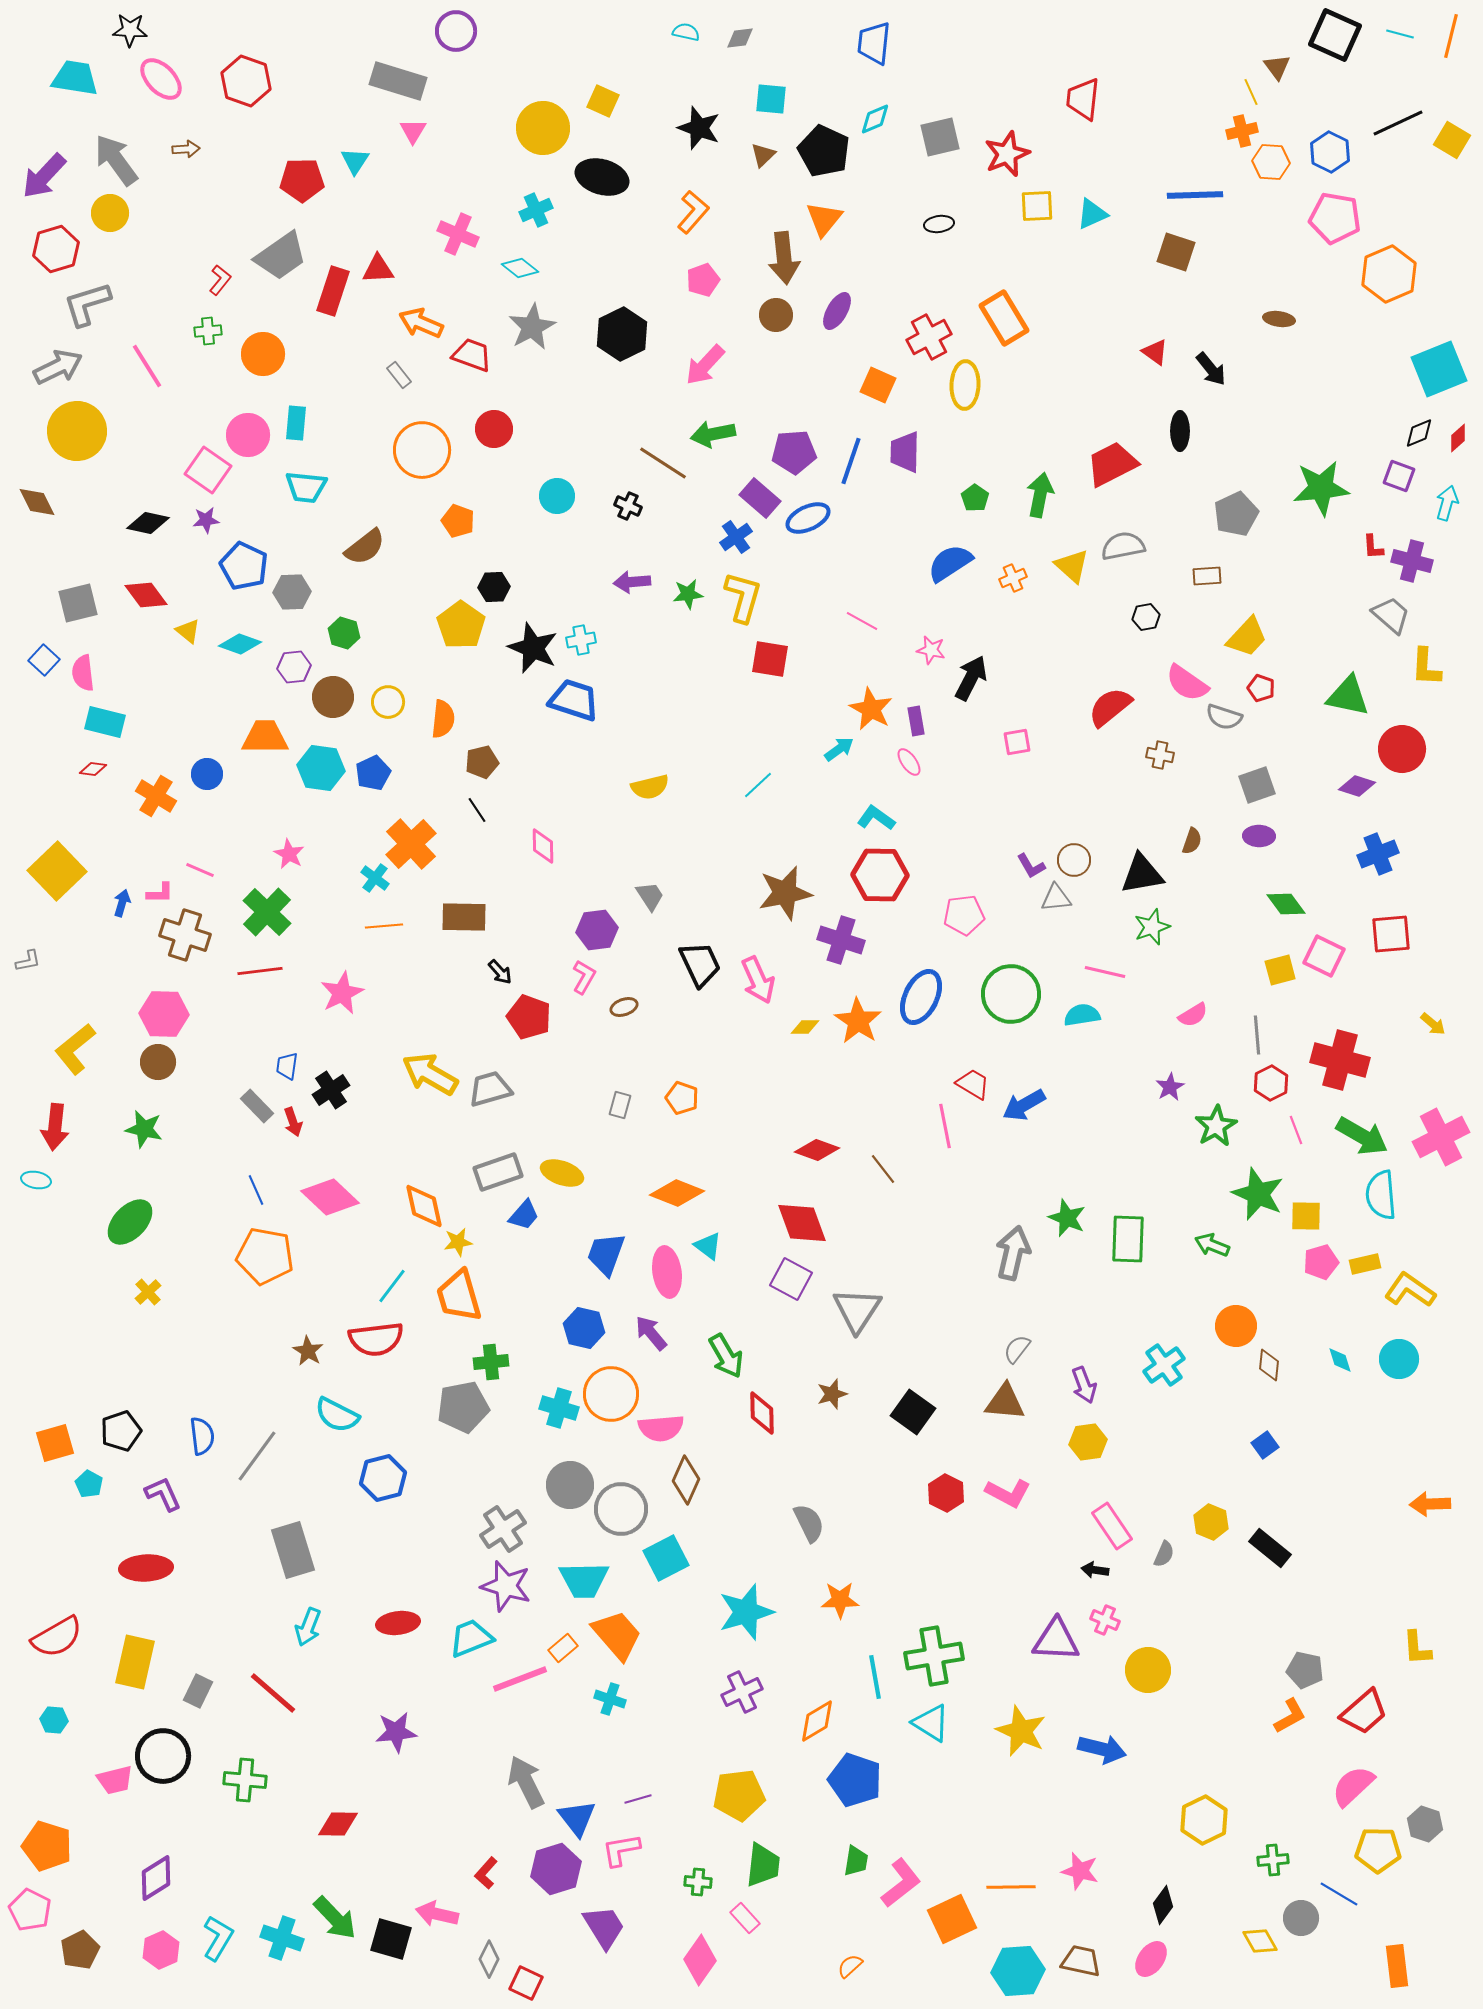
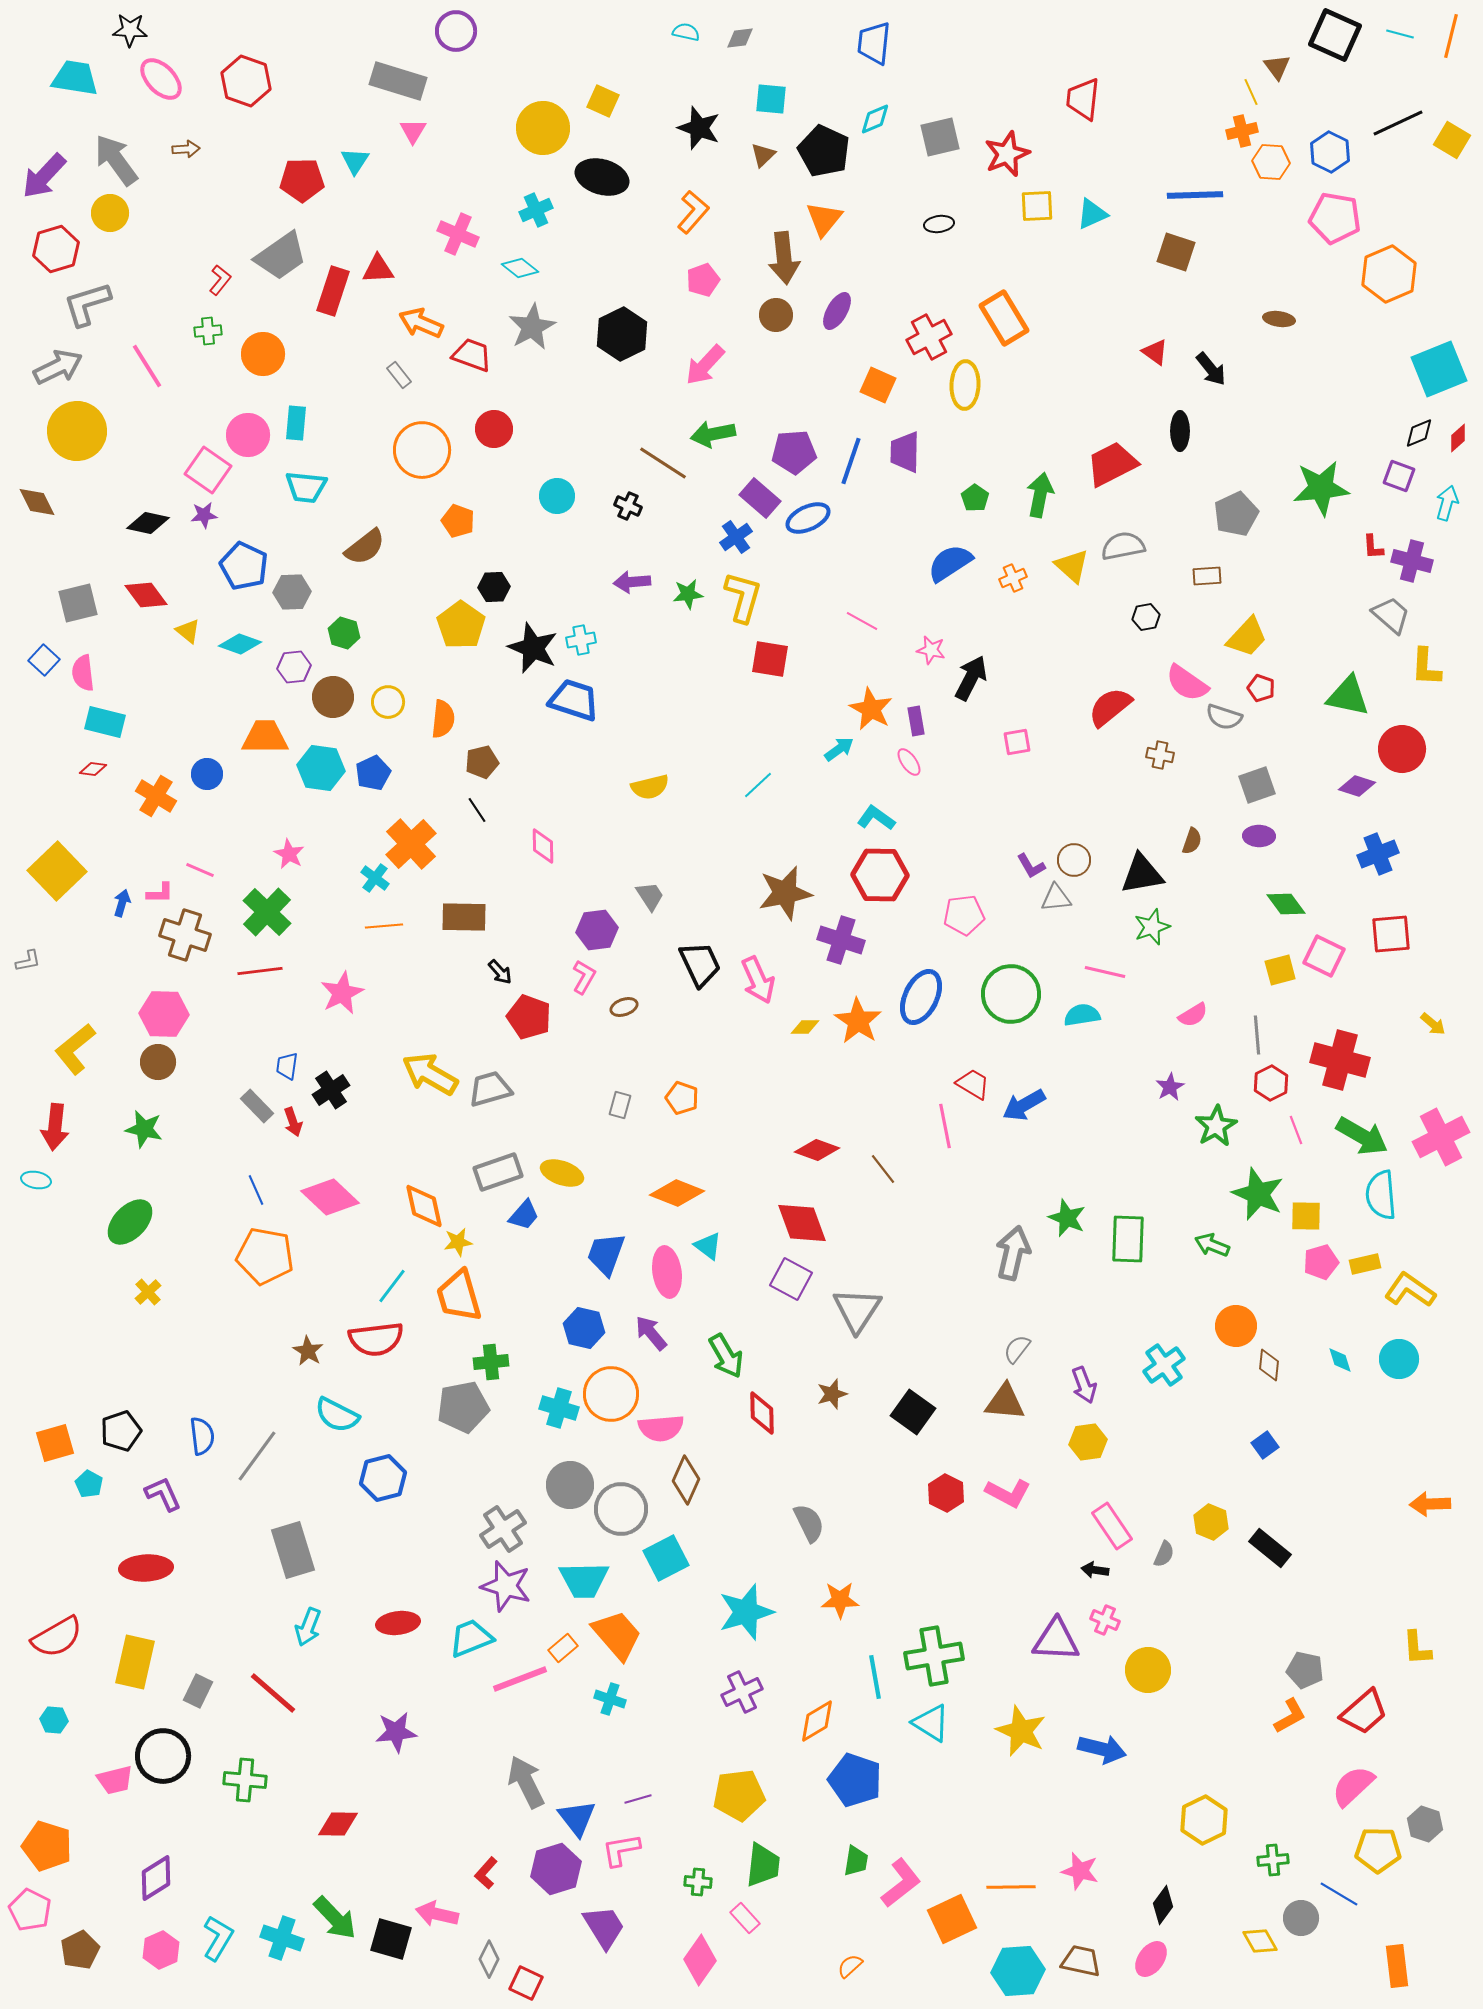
purple star at (206, 520): moved 2 px left, 5 px up
